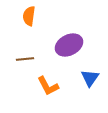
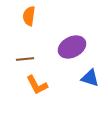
purple ellipse: moved 3 px right, 2 px down
blue triangle: rotated 48 degrees counterclockwise
orange L-shape: moved 11 px left, 1 px up
